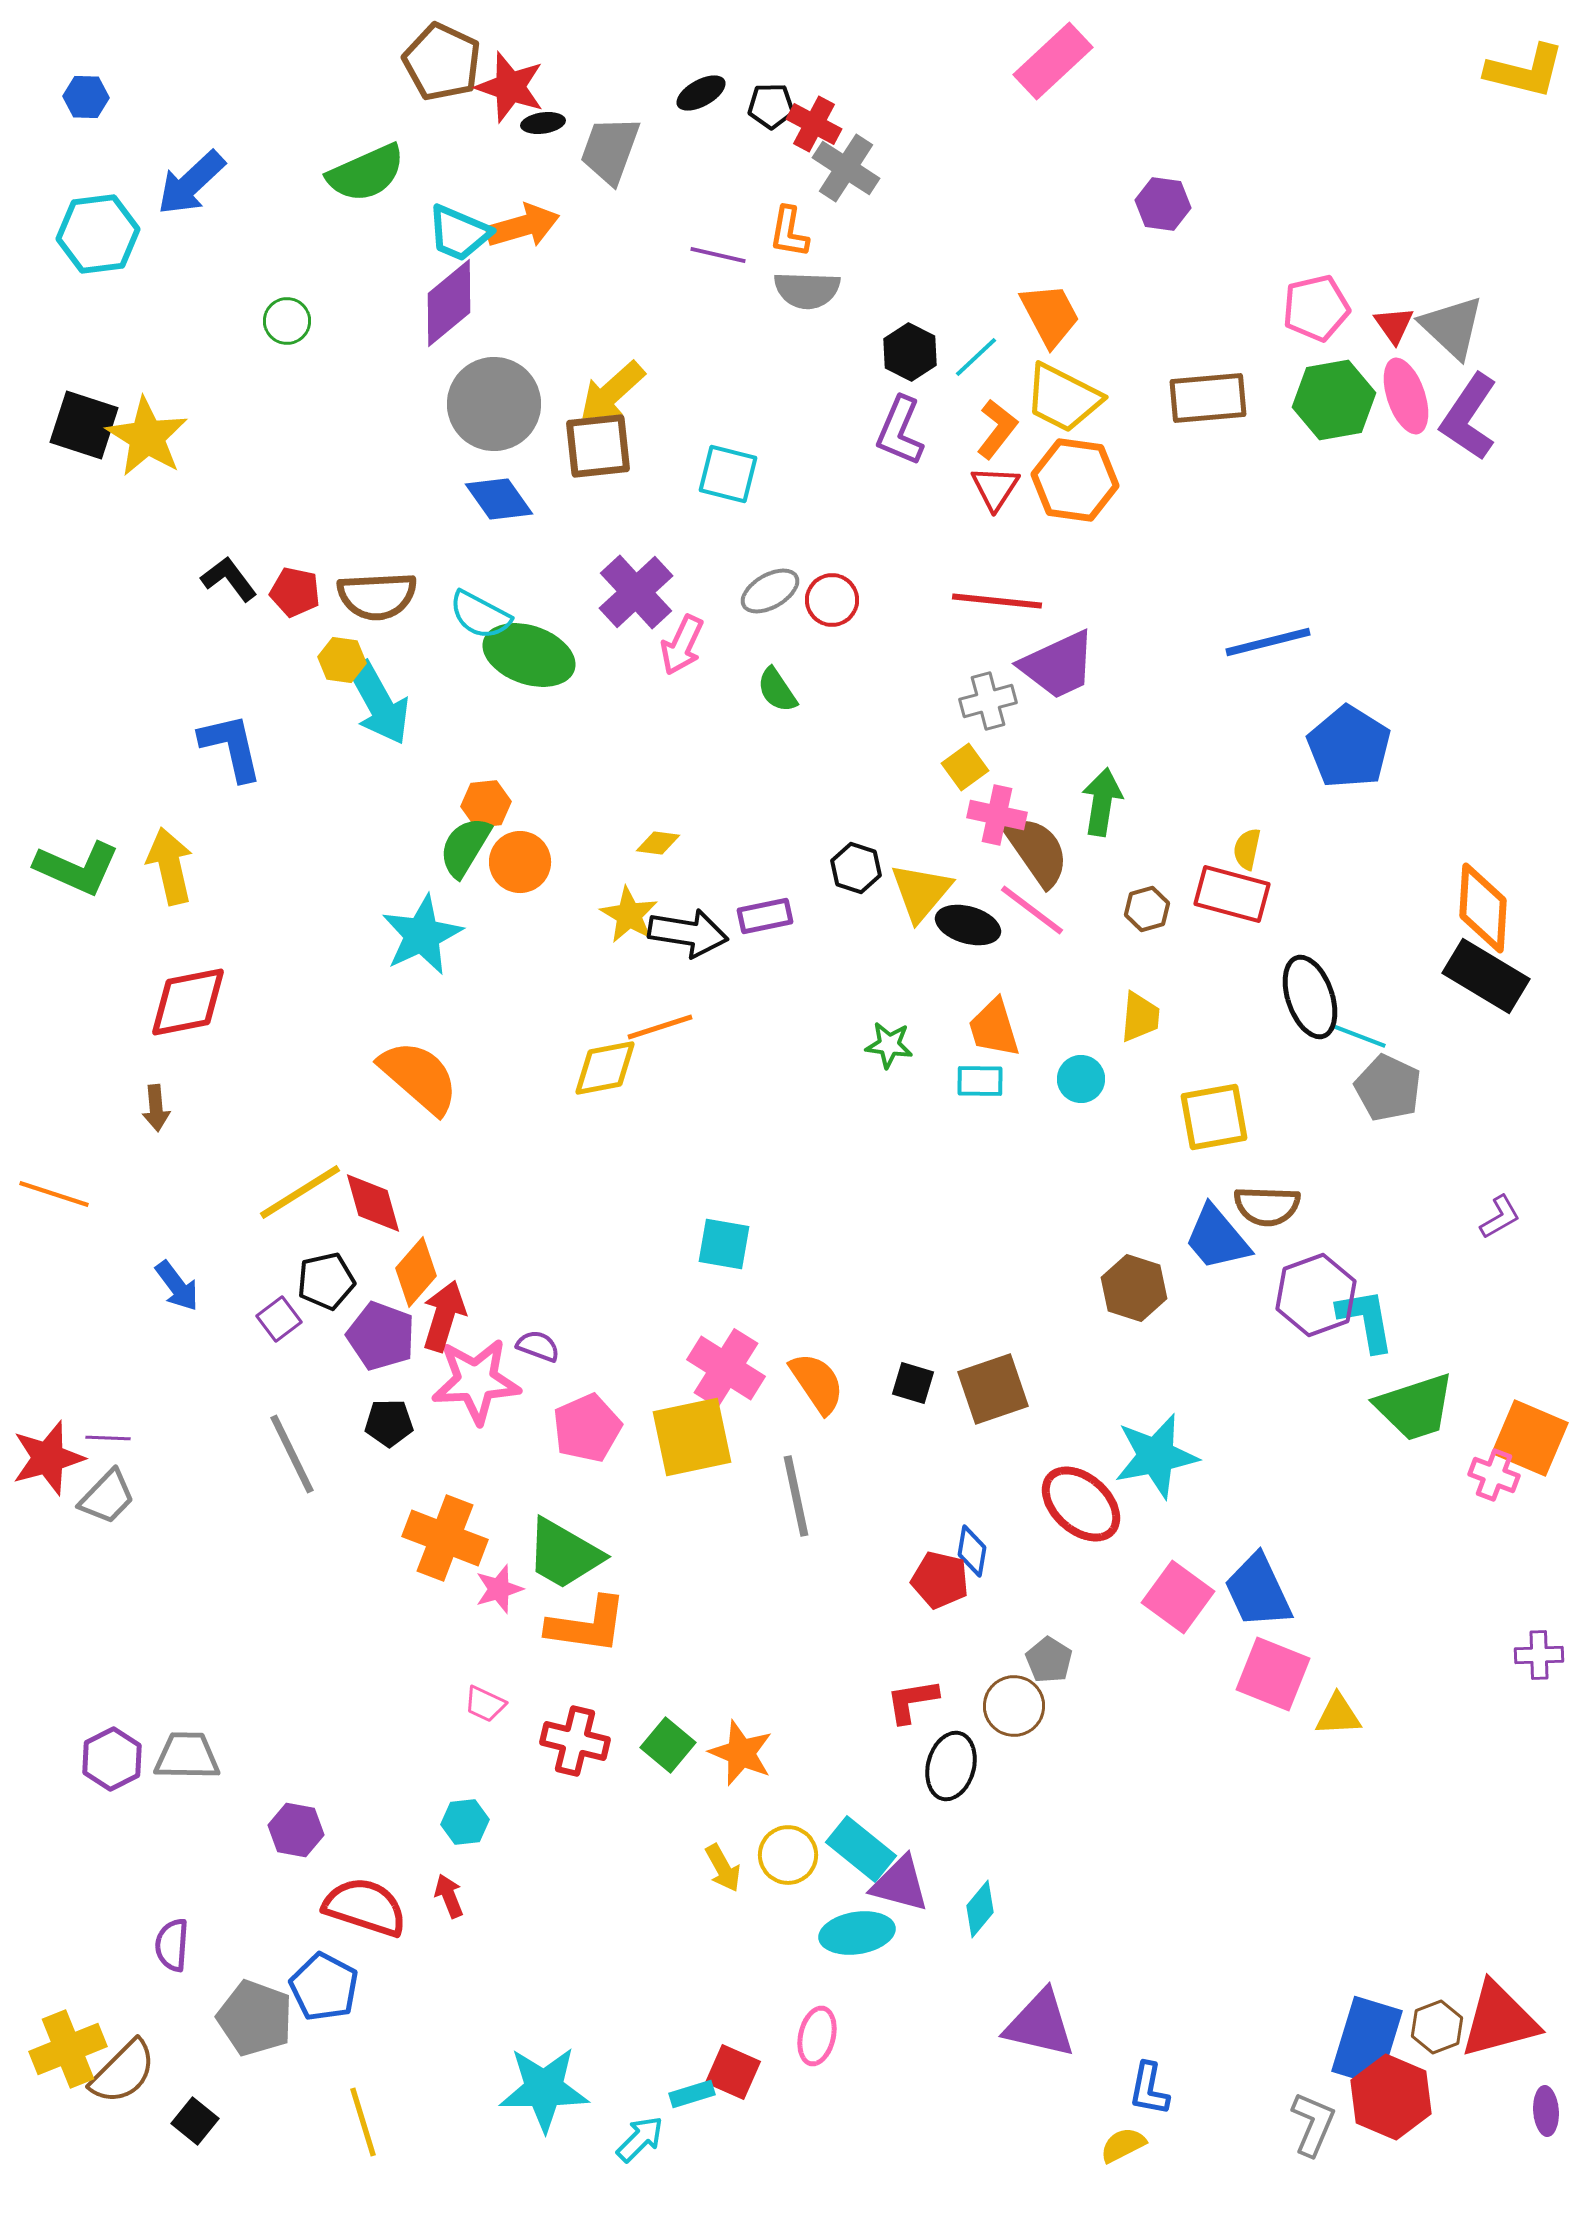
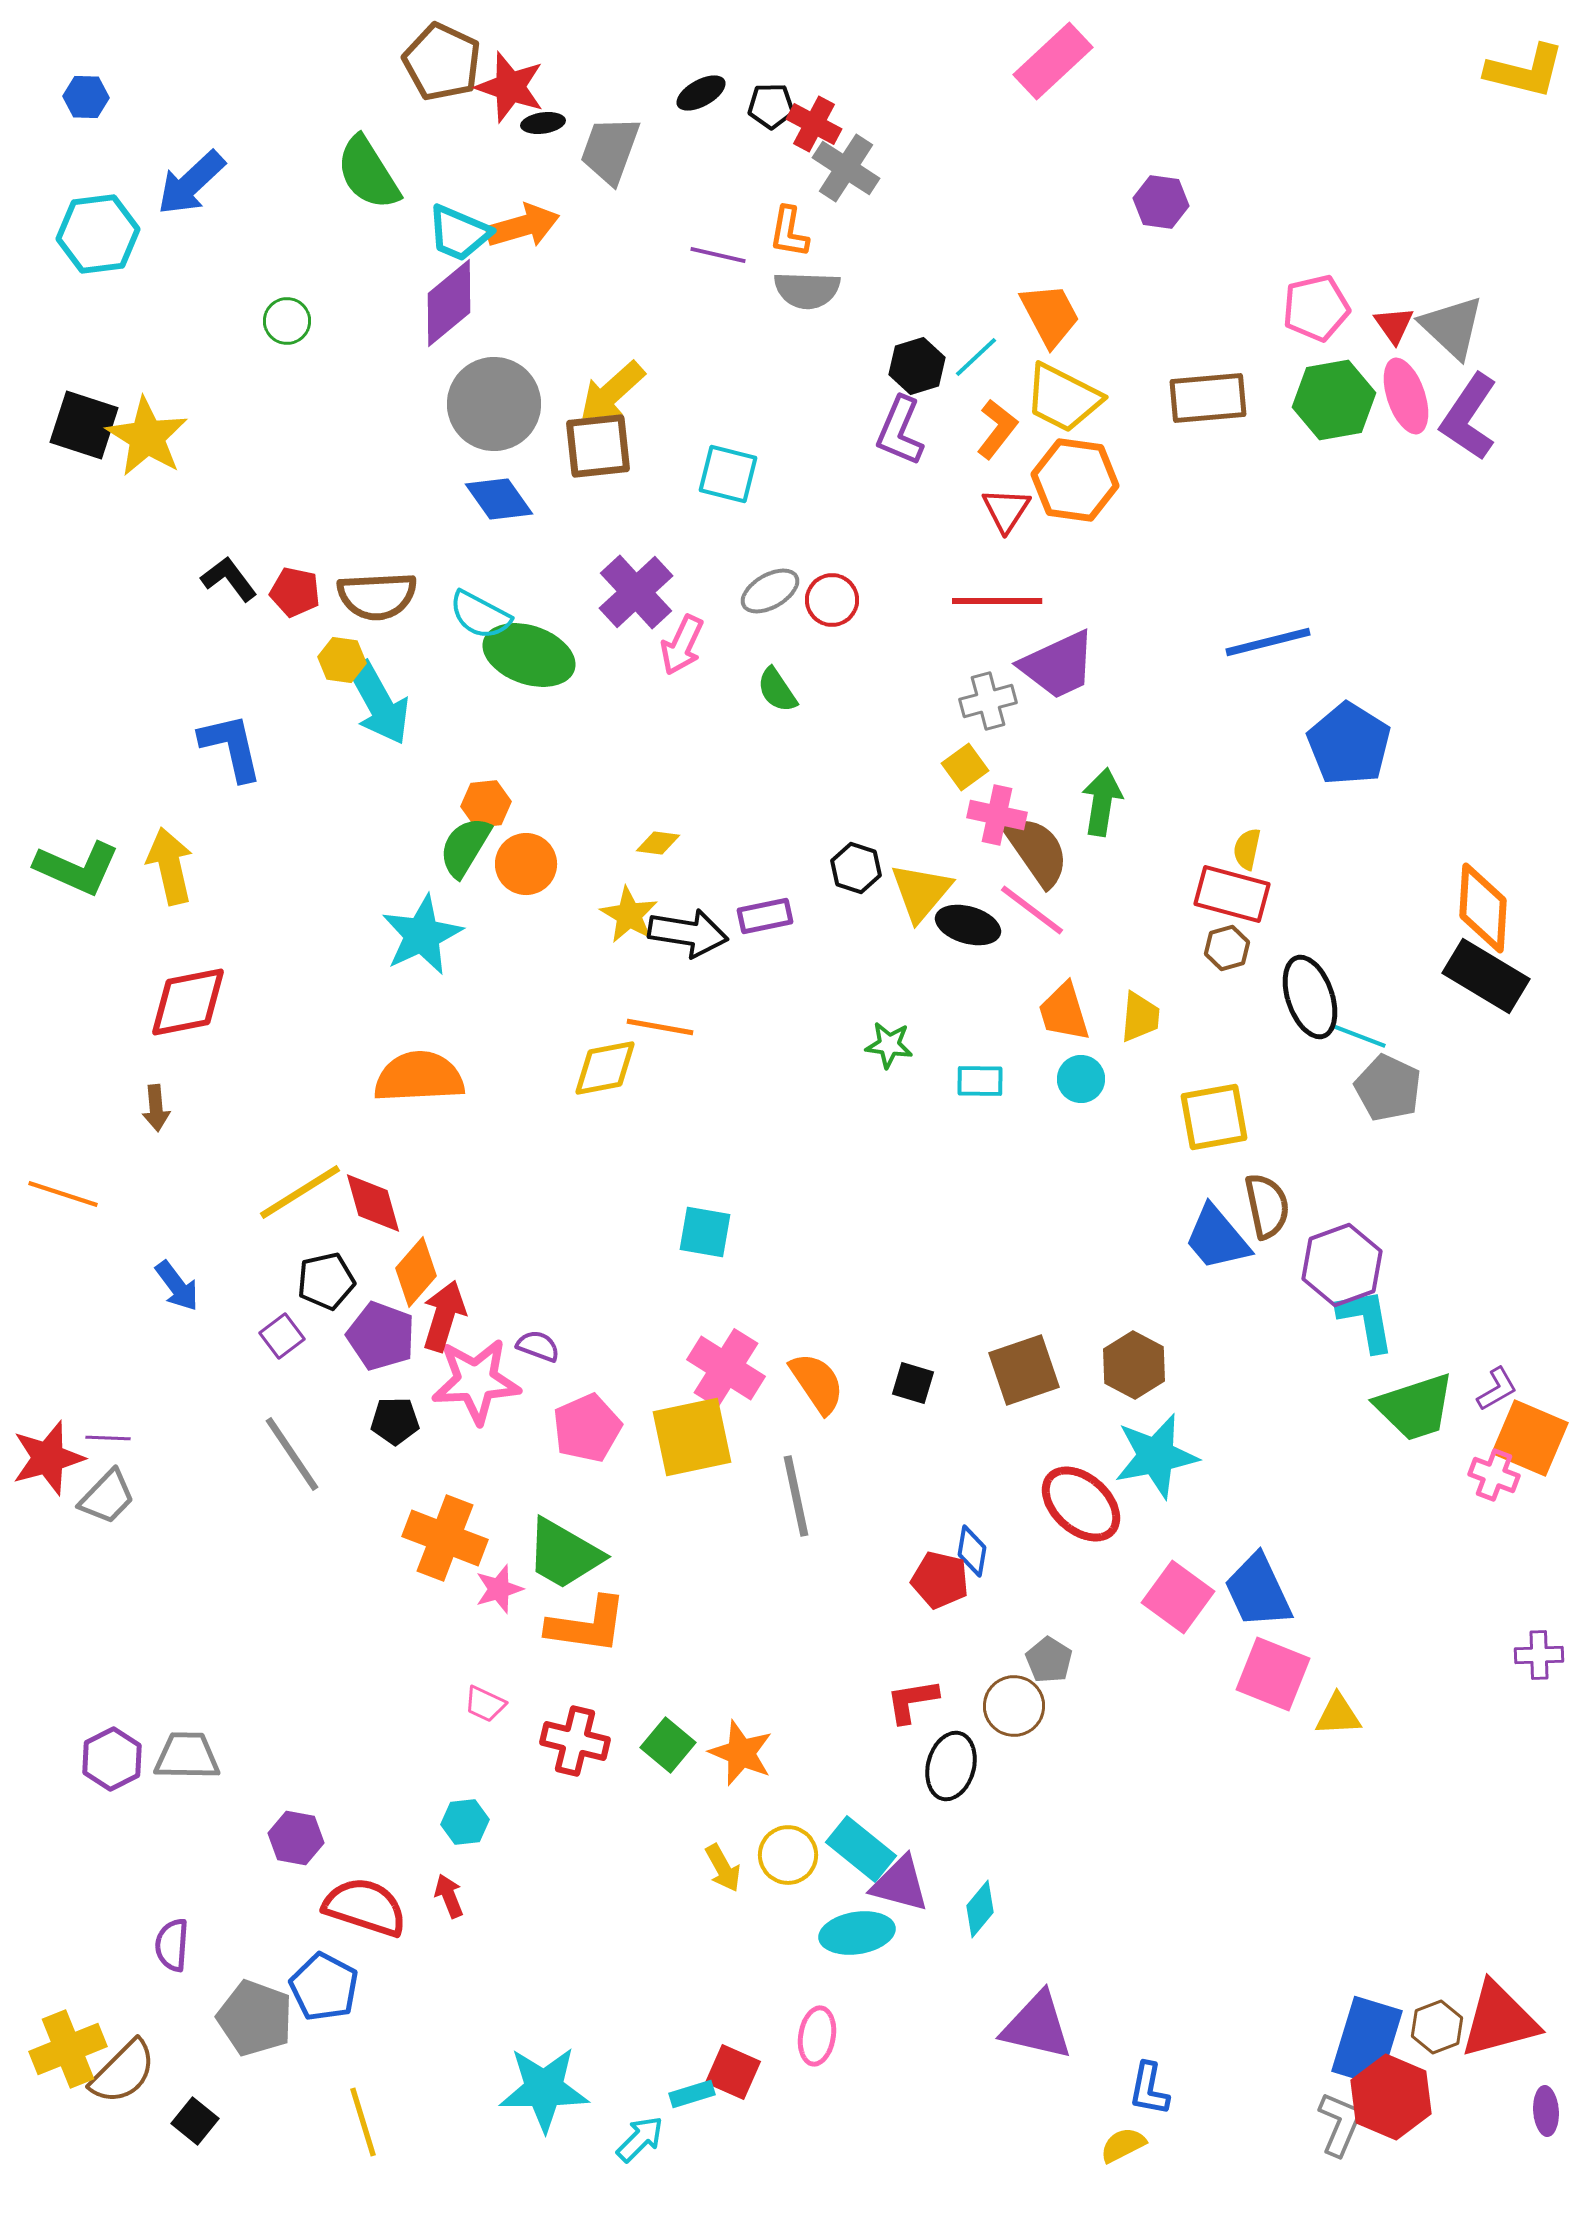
green semicircle at (366, 173): moved 2 px right; rotated 82 degrees clockwise
purple hexagon at (1163, 204): moved 2 px left, 2 px up
black hexagon at (910, 352): moved 7 px right, 14 px down; rotated 16 degrees clockwise
red triangle at (995, 488): moved 11 px right, 22 px down
red line at (997, 601): rotated 6 degrees counterclockwise
blue pentagon at (1349, 747): moved 3 px up
orange circle at (520, 862): moved 6 px right, 2 px down
brown hexagon at (1147, 909): moved 80 px right, 39 px down
orange line at (660, 1027): rotated 28 degrees clockwise
orange trapezoid at (994, 1028): moved 70 px right, 16 px up
orange semicircle at (419, 1077): rotated 44 degrees counterclockwise
orange line at (54, 1194): moved 9 px right
brown semicircle at (1267, 1206): rotated 104 degrees counterclockwise
purple L-shape at (1500, 1217): moved 3 px left, 172 px down
cyan square at (724, 1244): moved 19 px left, 12 px up
brown hexagon at (1134, 1288): moved 77 px down; rotated 10 degrees clockwise
purple hexagon at (1316, 1295): moved 26 px right, 30 px up
purple square at (279, 1319): moved 3 px right, 17 px down
brown square at (993, 1389): moved 31 px right, 19 px up
black pentagon at (389, 1423): moved 6 px right, 2 px up
gray line at (292, 1454): rotated 8 degrees counterclockwise
purple hexagon at (296, 1830): moved 8 px down
purple triangle at (1040, 2024): moved 3 px left, 2 px down
pink ellipse at (817, 2036): rotated 4 degrees counterclockwise
gray L-shape at (1313, 2124): moved 27 px right
